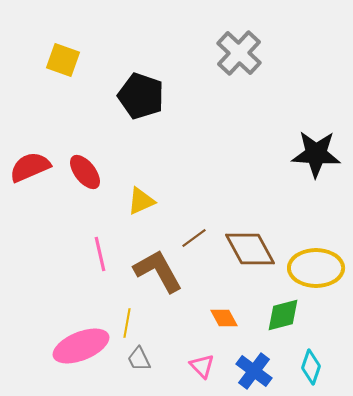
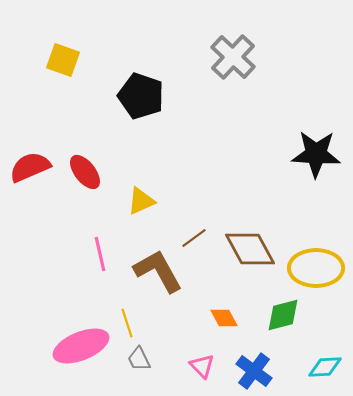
gray cross: moved 6 px left, 4 px down
yellow line: rotated 28 degrees counterclockwise
cyan diamond: moved 14 px right; rotated 68 degrees clockwise
